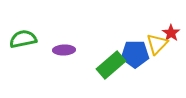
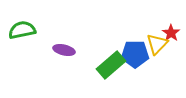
green semicircle: moved 1 px left, 9 px up
purple ellipse: rotated 15 degrees clockwise
